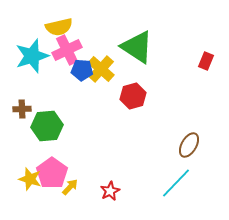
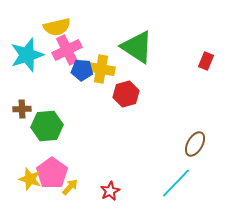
yellow semicircle: moved 2 px left
cyan star: moved 5 px left, 1 px up
yellow cross: rotated 32 degrees counterclockwise
red hexagon: moved 7 px left, 2 px up
brown ellipse: moved 6 px right, 1 px up
